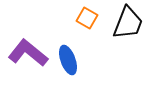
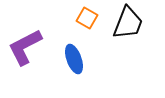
purple L-shape: moved 3 px left, 6 px up; rotated 66 degrees counterclockwise
blue ellipse: moved 6 px right, 1 px up
